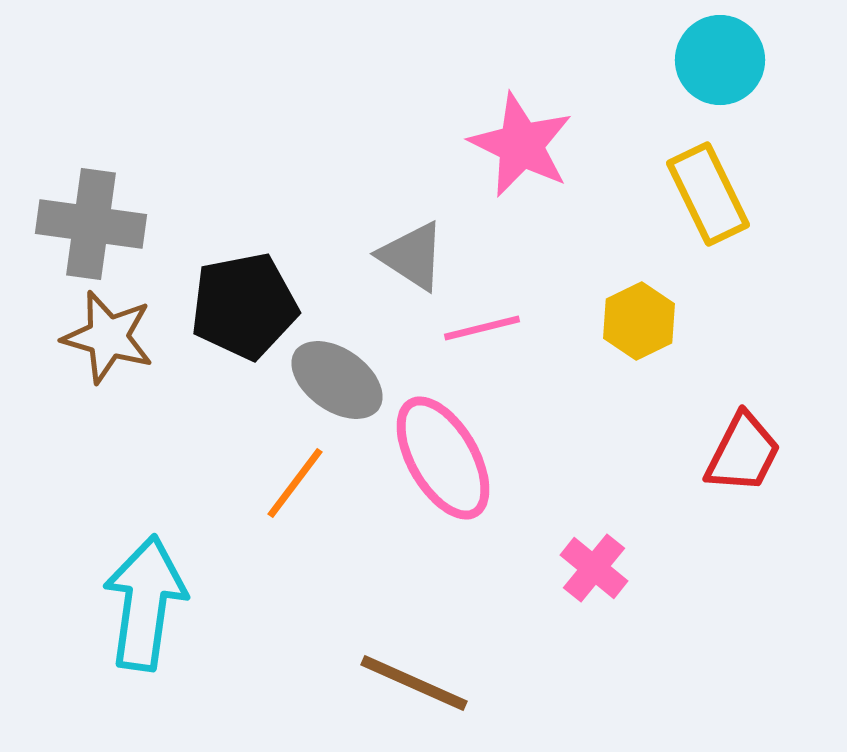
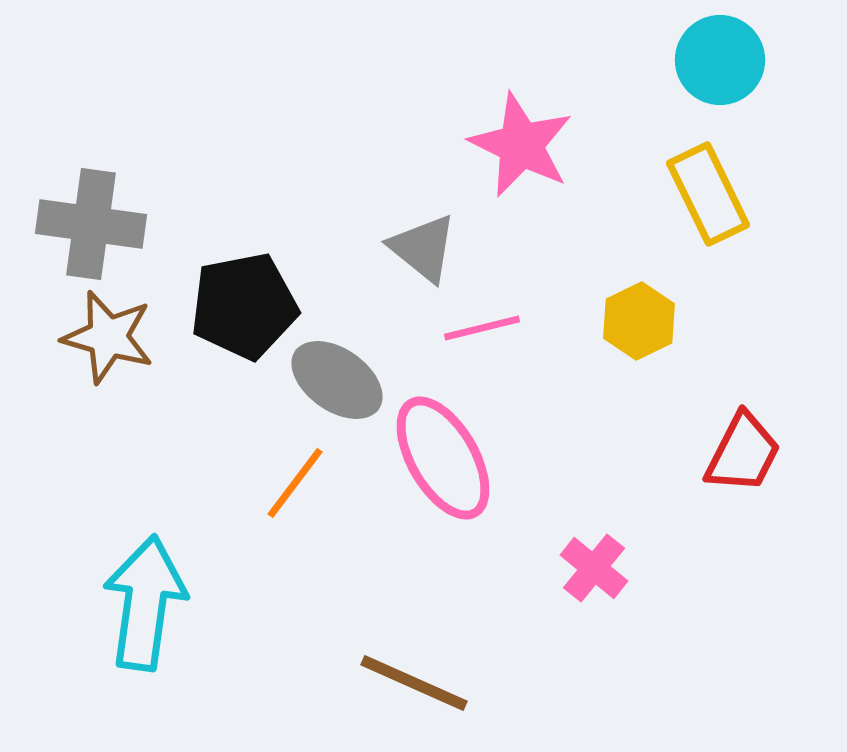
gray triangle: moved 11 px right, 8 px up; rotated 6 degrees clockwise
